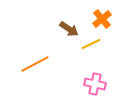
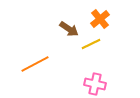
orange cross: moved 2 px left
